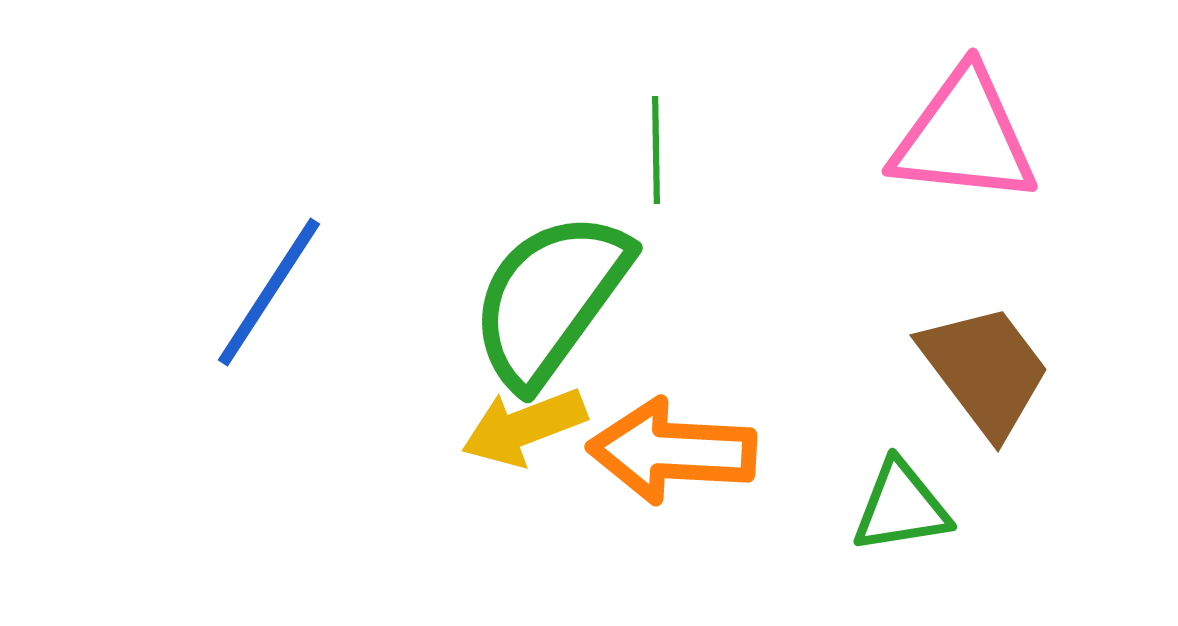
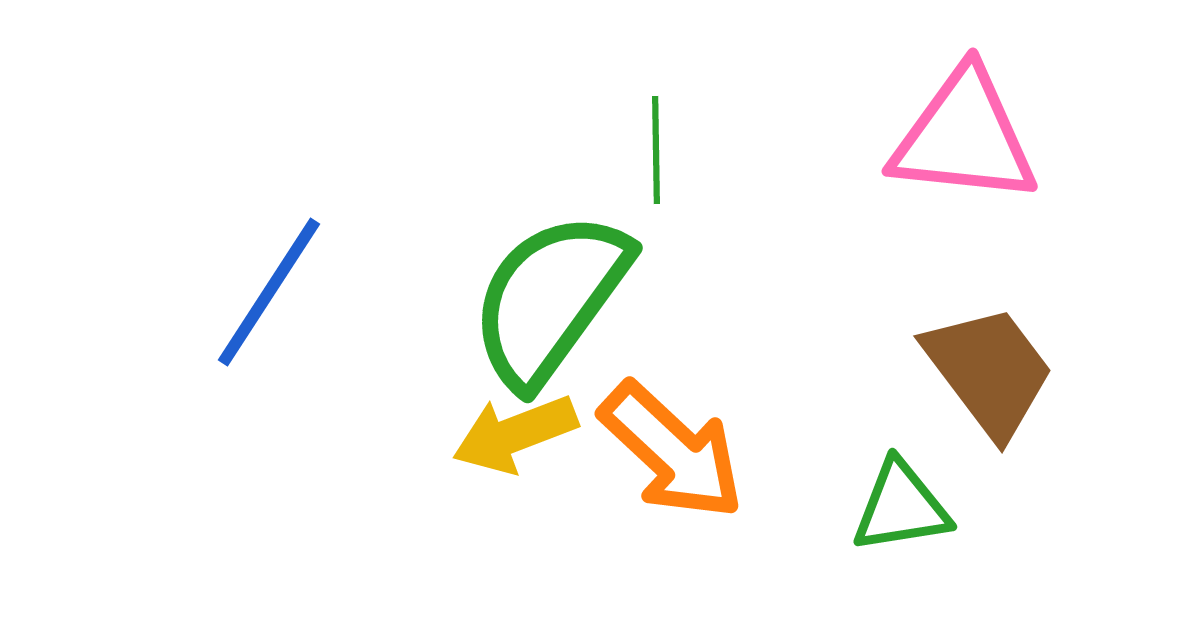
brown trapezoid: moved 4 px right, 1 px down
yellow arrow: moved 9 px left, 7 px down
orange arrow: rotated 140 degrees counterclockwise
